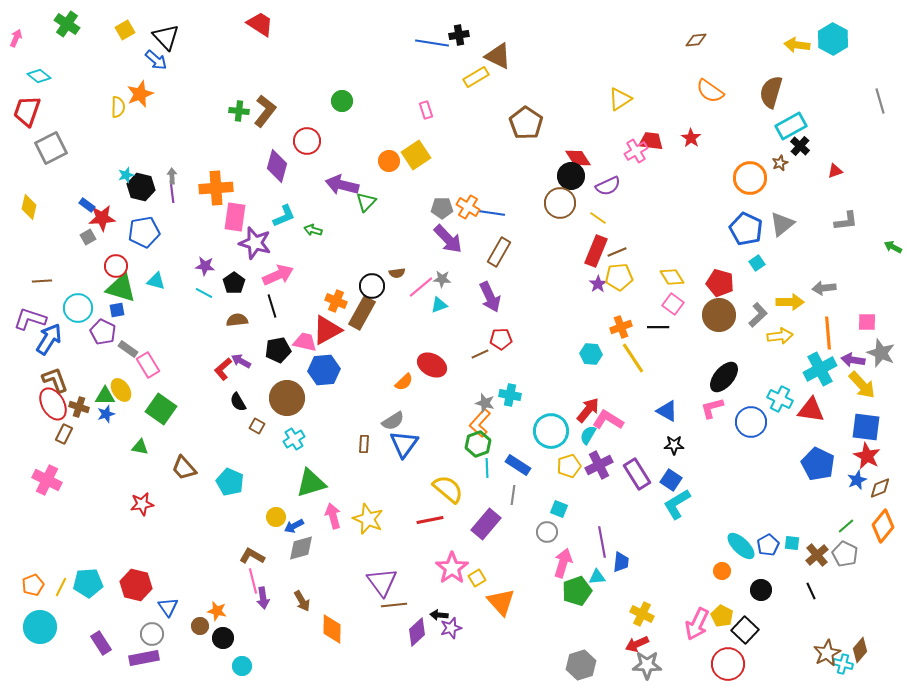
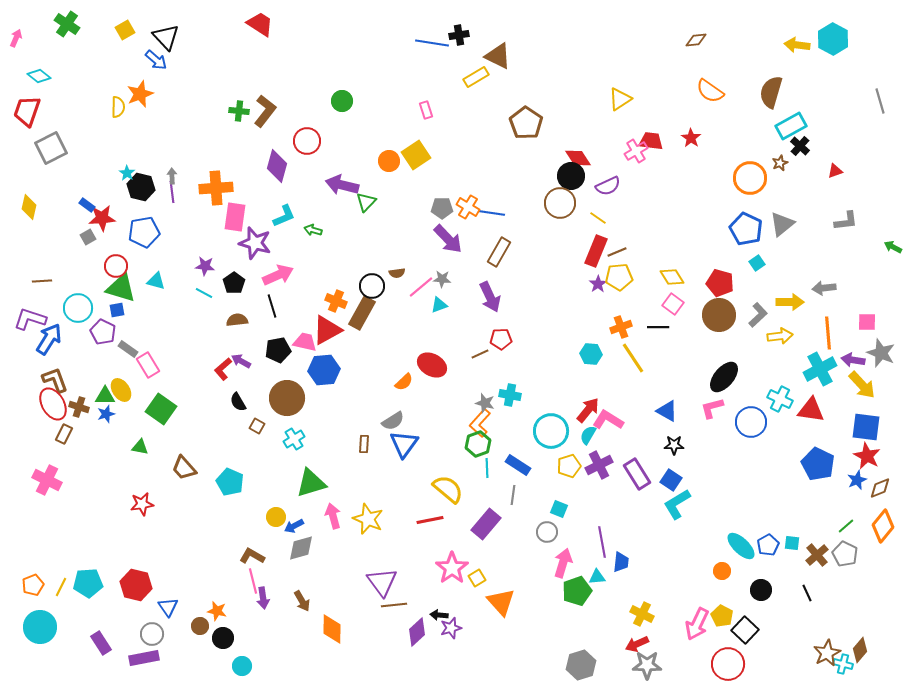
cyan star at (126, 175): moved 1 px right, 2 px up; rotated 21 degrees counterclockwise
black line at (811, 591): moved 4 px left, 2 px down
